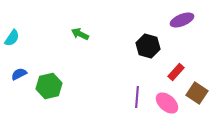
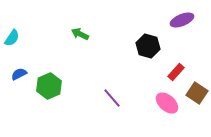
green hexagon: rotated 10 degrees counterclockwise
purple line: moved 25 px left, 1 px down; rotated 45 degrees counterclockwise
